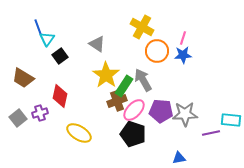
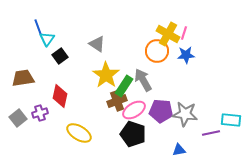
yellow cross: moved 26 px right, 7 px down
pink line: moved 1 px right, 5 px up
blue star: moved 3 px right
brown trapezoid: rotated 140 degrees clockwise
pink ellipse: rotated 15 degrees clockwise
gray star: rotated 10 degrees clockwise
blue triangle: moved 8 px up
